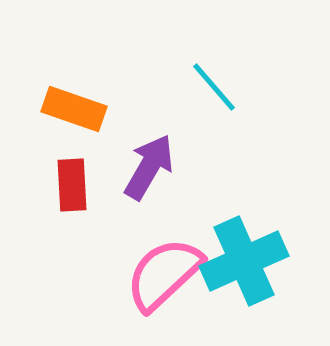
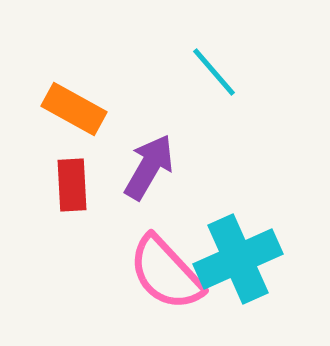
cyan line: moved 15 px up
orange rectangle: rotated 10 degrees clockwise
cyan cross: moved 6 px left, 2 px up
pink semicircle: moved 2 px right, 1 px up; rotated 90 degrees counterclockwise
